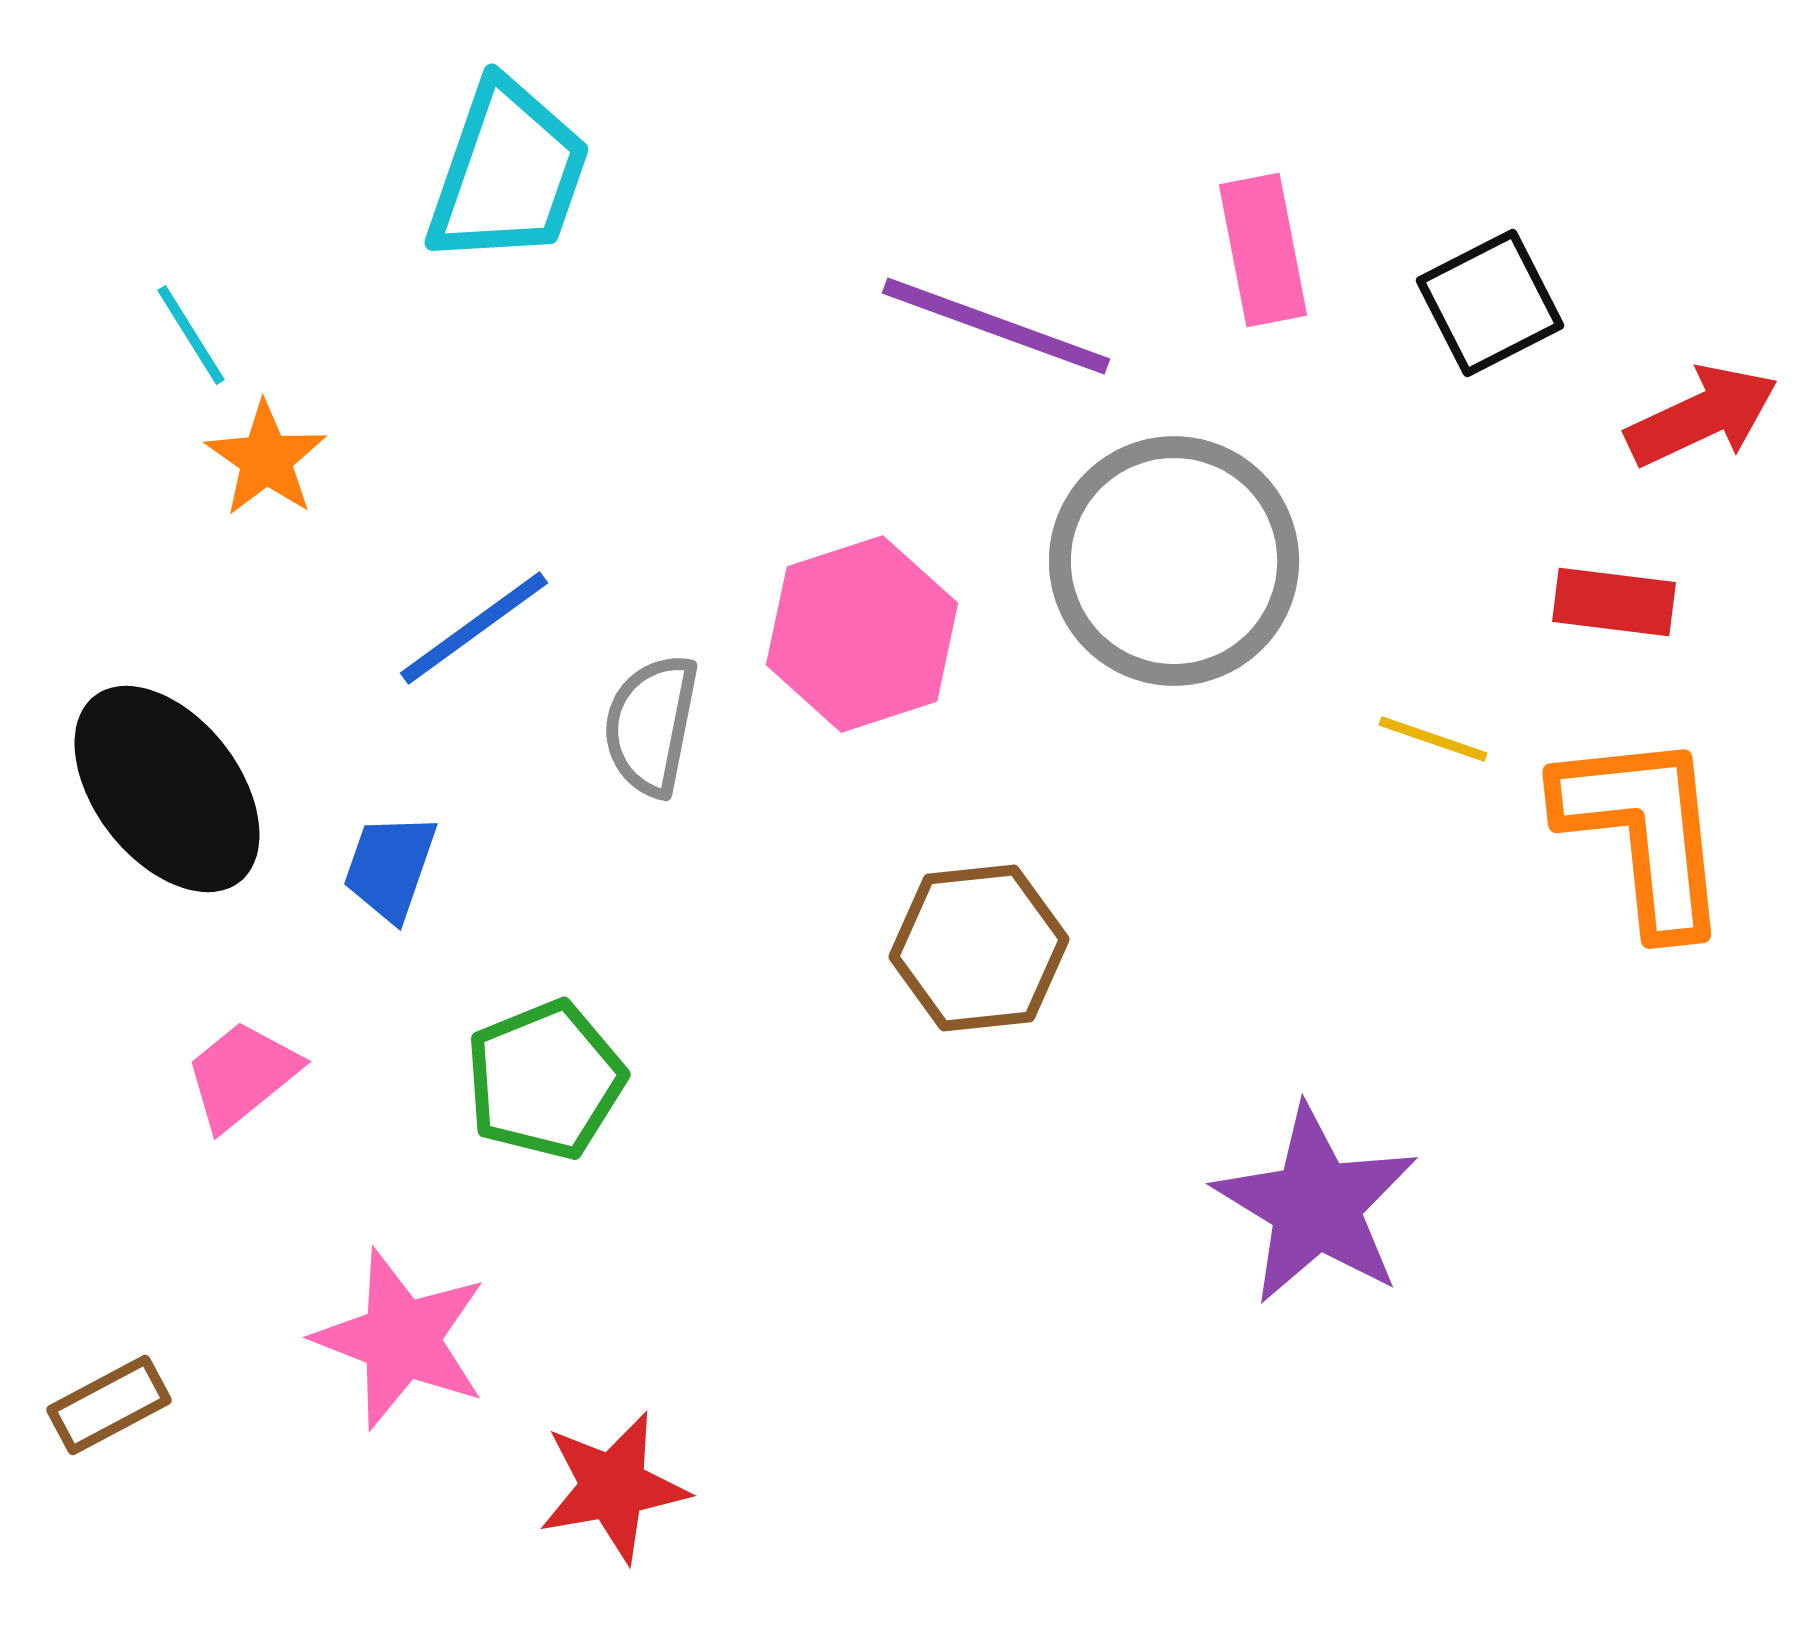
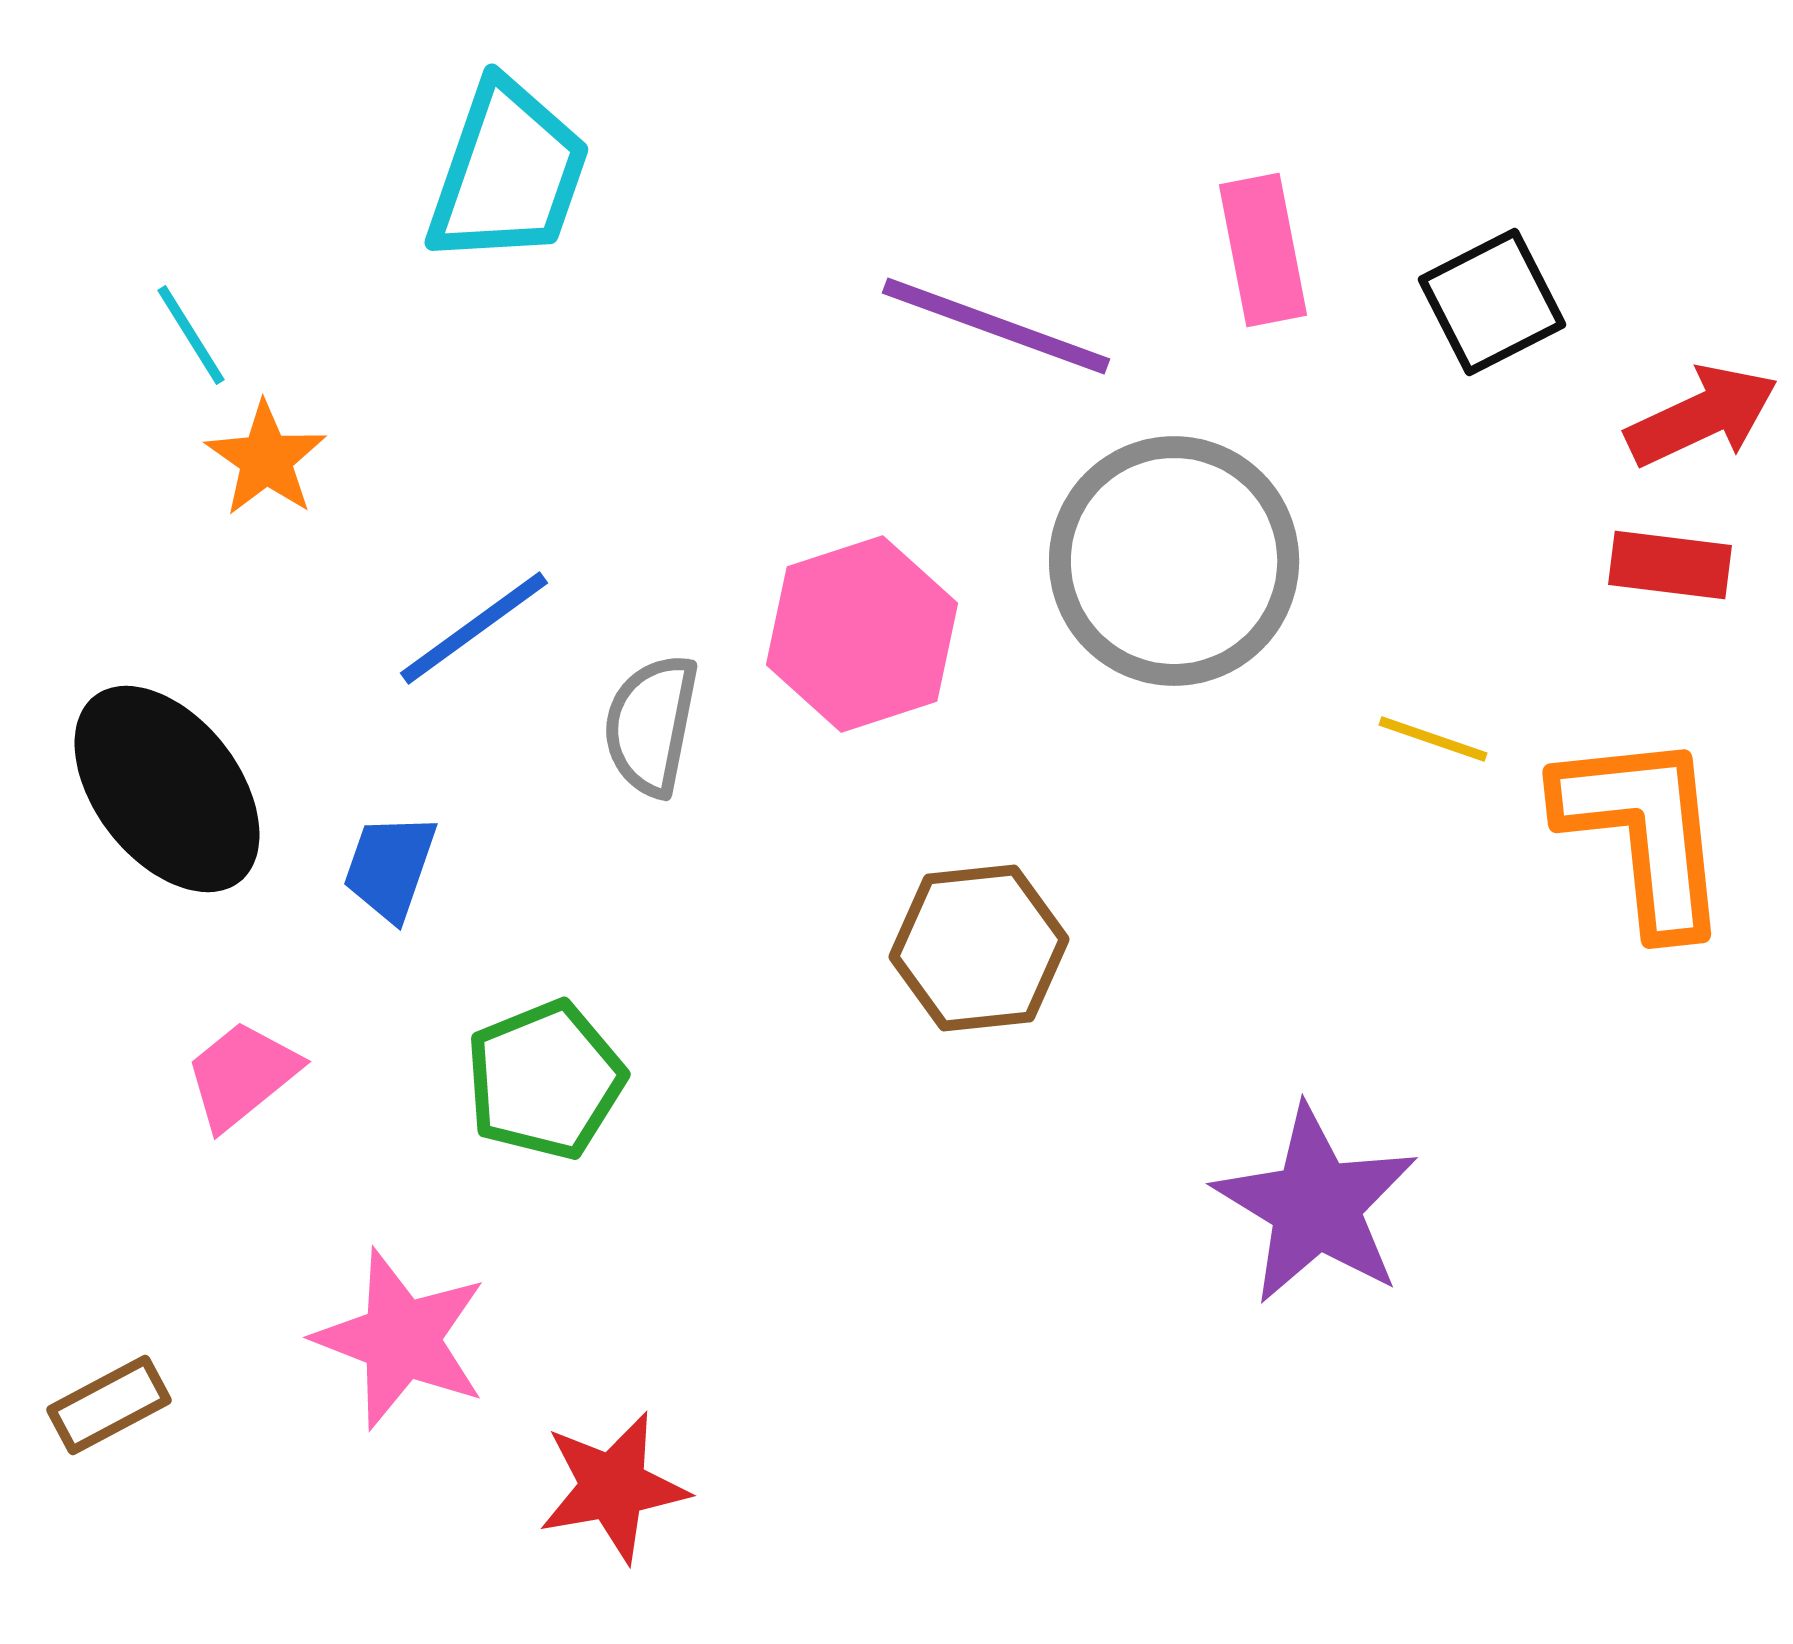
black square: moved 2 px right, 1 px up
red rectangle: moved 56 px right, 37 px up
